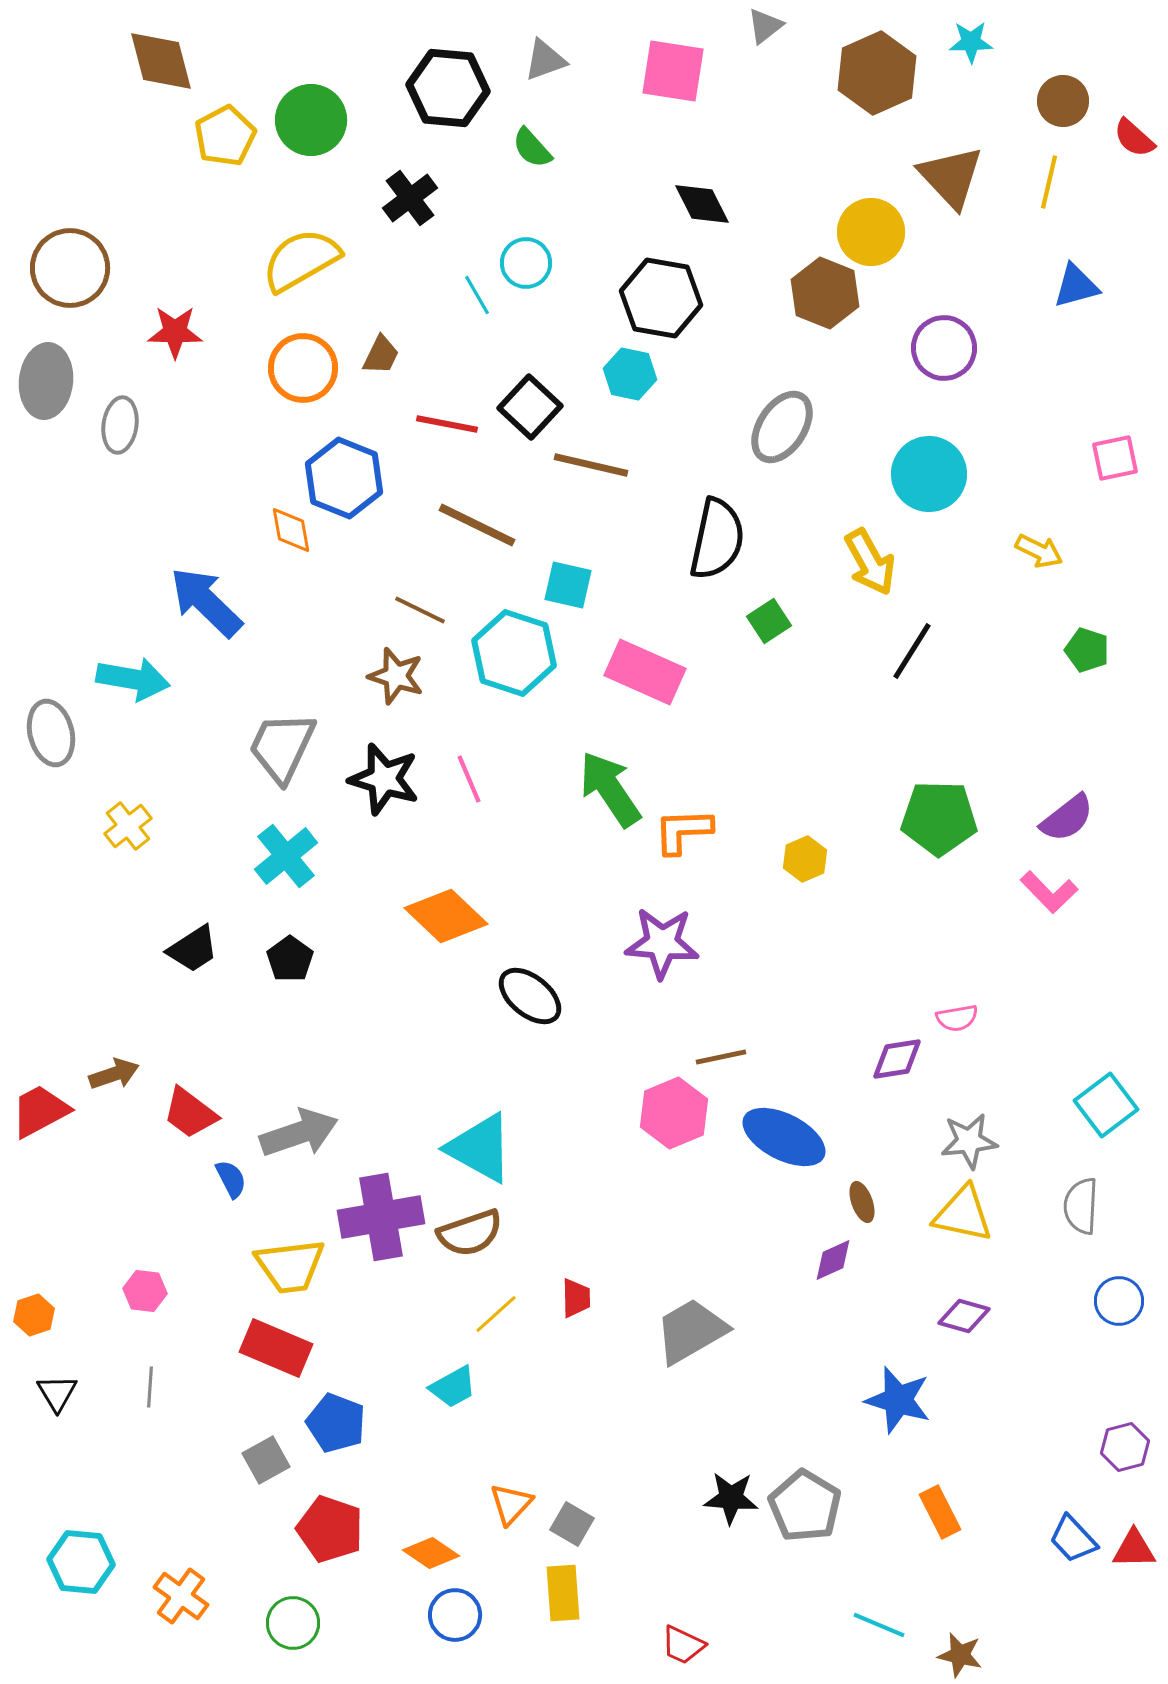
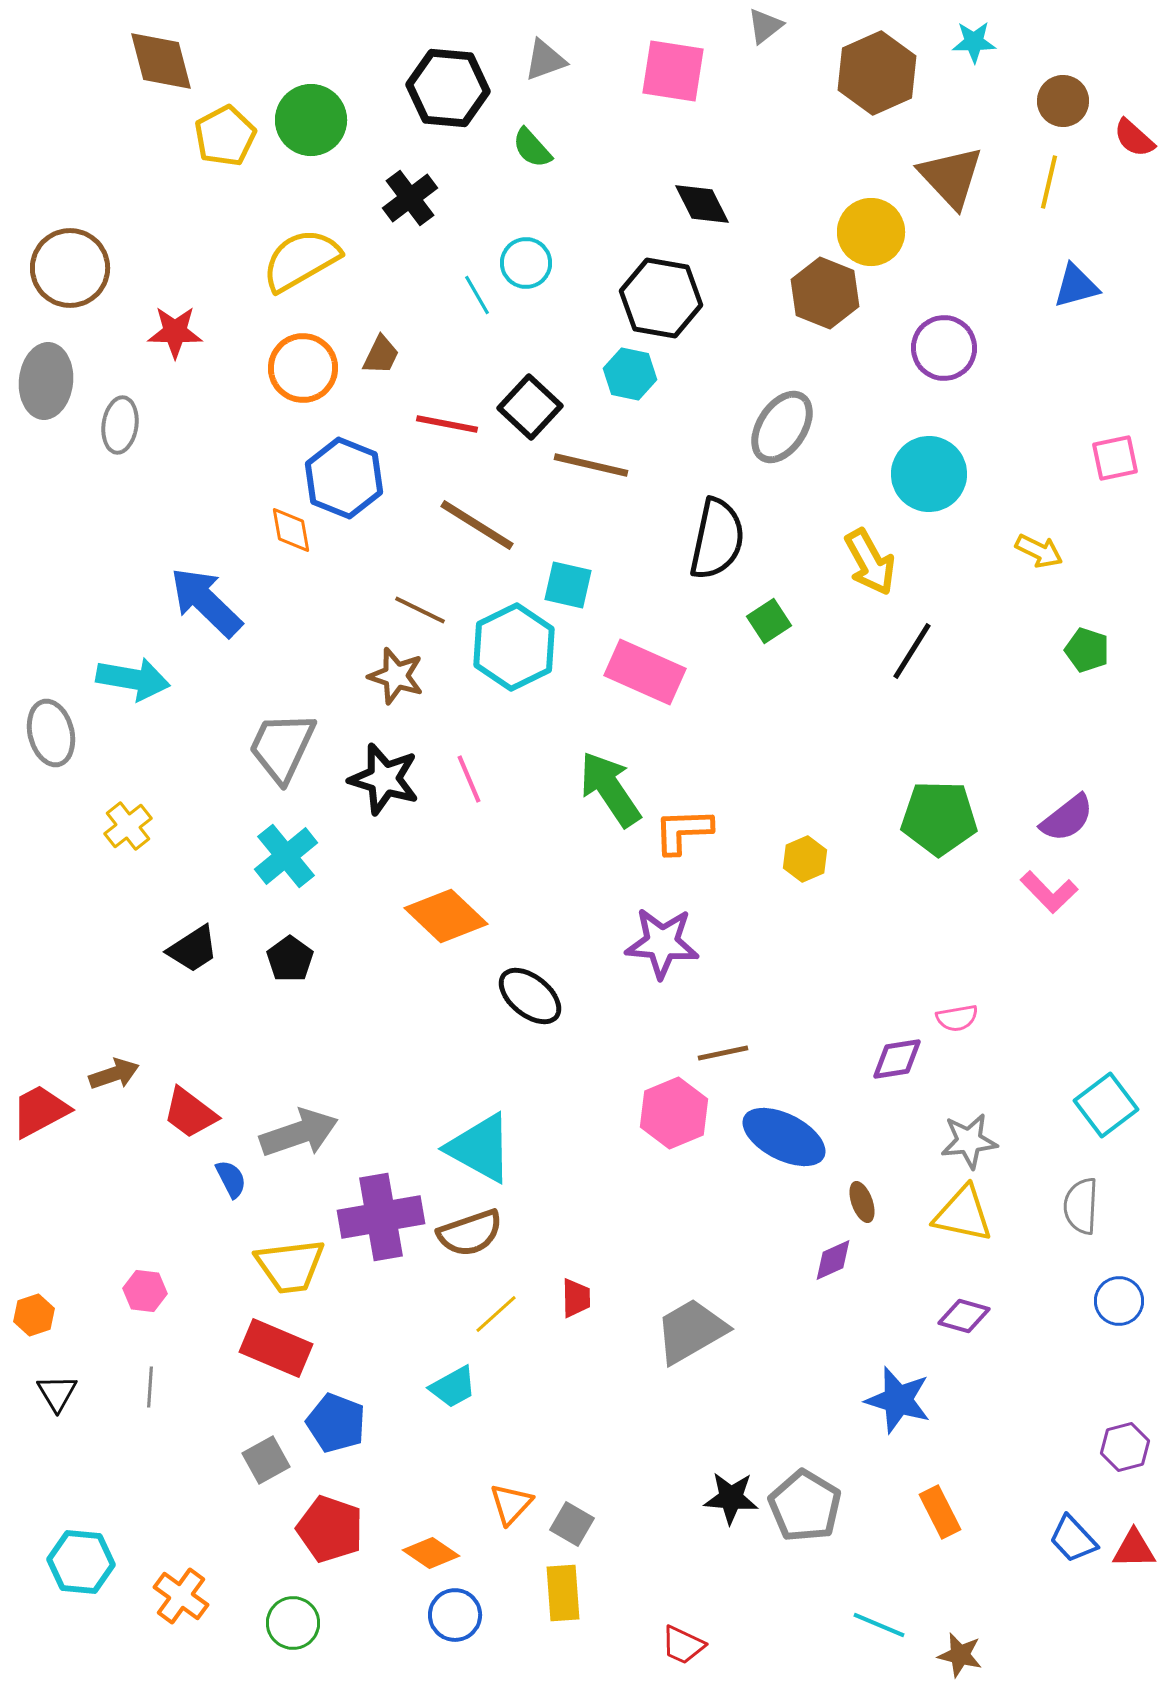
cyan star at (971, 42): moved 3 px right
brown line at (477, 525): rotated 6 degrees clockwise
cyan hexagon at (514, 653): moved 6 px up; rotated 16 degrees clockwise
brown line at (721, 1057): moved 2 px right, 4 px up
